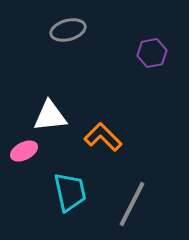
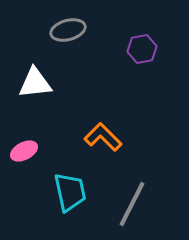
purple hexagon: moved 10 px left, 4 px up
white triangle: moved 15 px left, 33 px up
